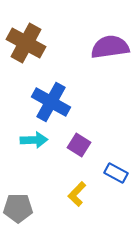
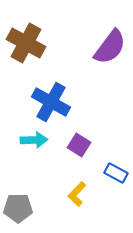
purple semicircle: rotated 135 degrees clockwise
